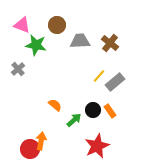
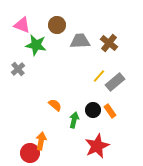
brown cross: moved 1 px left
green arrow: rotated 35 degrees counterclockwise
red circle: moved 4 px down
